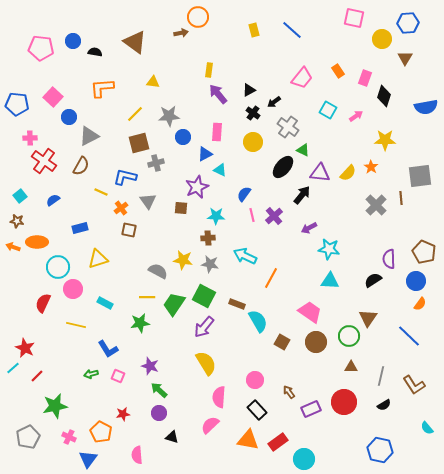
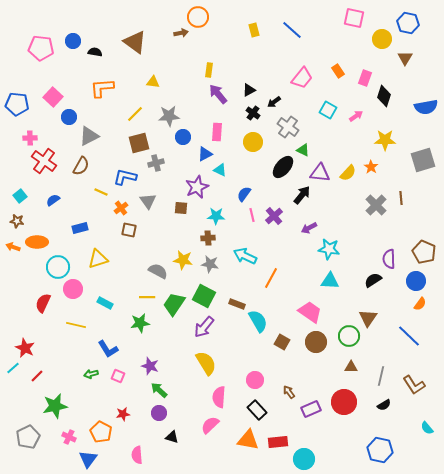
blue hexagon at (408, 23): rotated 15 degrees clockwise
gray square at (420, 176): moved 3 px right, 16 px up; rotated 10 degrees counterclockwise
red rectangle at (278, 442): rotated 30 degrees clockwise
